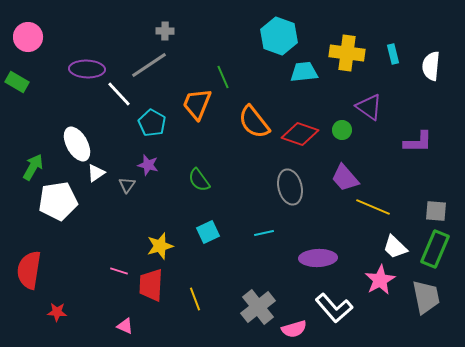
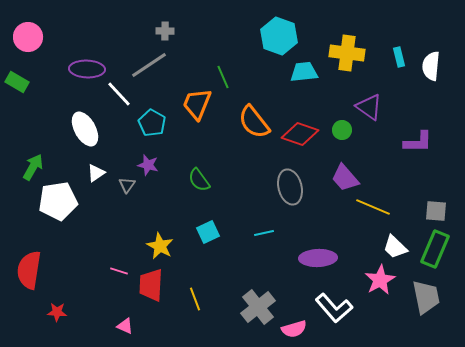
cyan rectangle at (393, 54): moved 6 px right, 3 px down
white ellipse at (77, 144): moved 8 px right, 15 px up
yellow star at (160, 246): rotated 28 degrees counterclockwise
